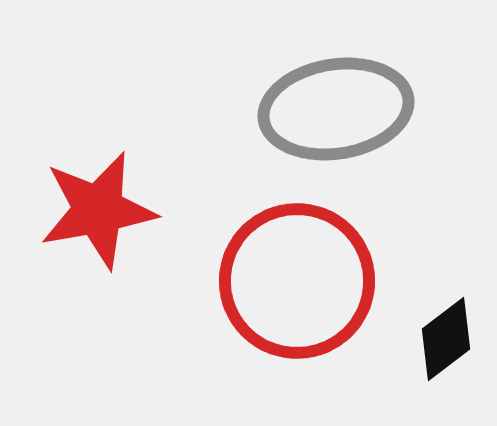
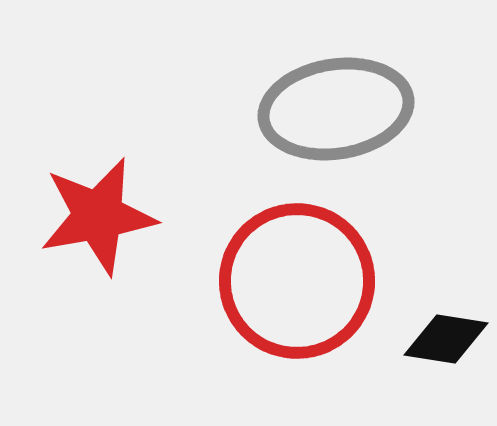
red star: moved 6 px down
black diamond: rotated 46 degrees clockwise
